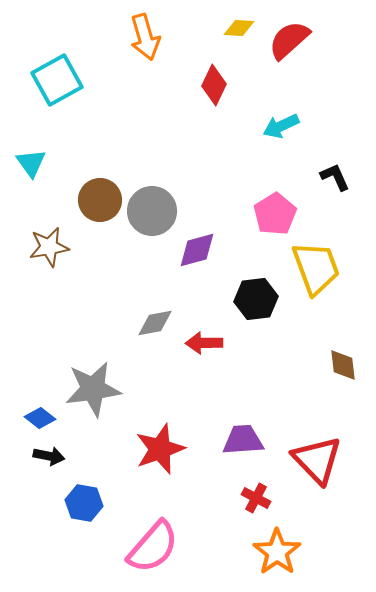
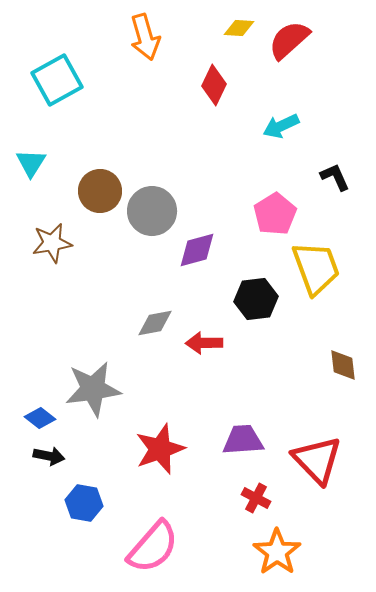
cyan triangle: rotated 8 degrees clockwise
brown circle: moved 9 px up
brown star: moved 3 px right, 4 px up
